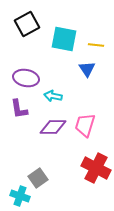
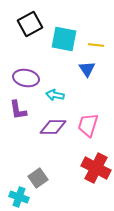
black square: moved 3 px right
cyan arrow: moved 2 px right, 1 px up
purple L-shape: moved 1 px left, 1 px down
pink trapezoid: moved 3 px right
cyan cross: moved 1 px left, 1 px down
